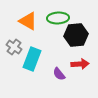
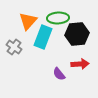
orange triangle: rotated 42 degrees clockwise
black hexagon: moved 1 px right, 1 px up
cyan rectangle: moved 11 px right, 22 px up
